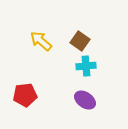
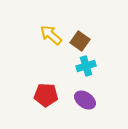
yellow arrow: moved 10 px right, 6 px up
cyan cross: rotated 12 degrees counterclockwise
red pentagon: moved 21 px right; rotated 10 degrees clockwise
